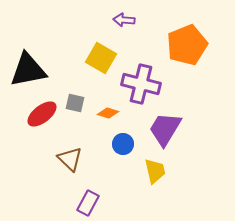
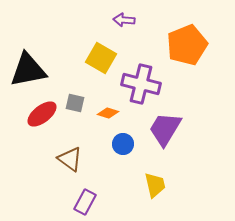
brown triangle: rotated 8 degrees counterclockwise
yellow trapezoid: moved 14 px down
purple rectangle: moved 3 px left, 1 px up
